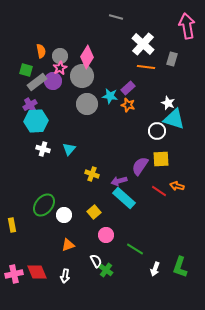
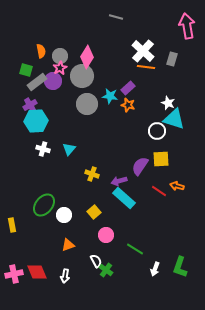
white cross at (143, 44): moved 7 px down
